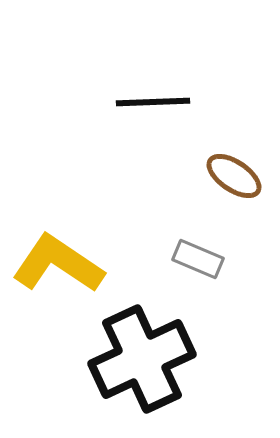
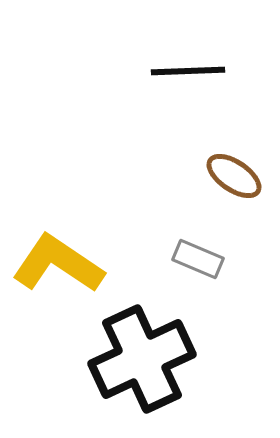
black line: moved 35 px right, 31 px up
